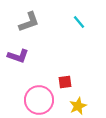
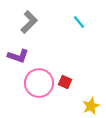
gray L-shape: rotated 25 degrees counterclockwise
red square: rotated 32 degrees clockwise
pink circle: moved 17 px up
yellow star: moved 13 px right
